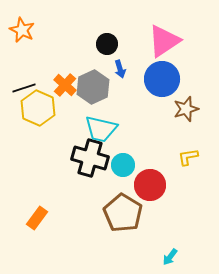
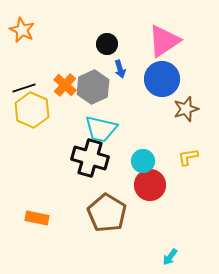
yellow hexagon: moved 6 px left, 2 px down
cyan circle: moved 20 px right, 4 px up
brown pentagon: moved 16 px left
orange rectangle: rotated 65 degrees clockwise
